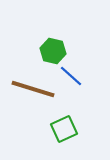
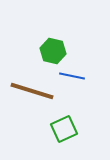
blue line: moved 1 px right; rotated 30 degrees counterclockwise
brown line: moved 1 px left, 2 px down
